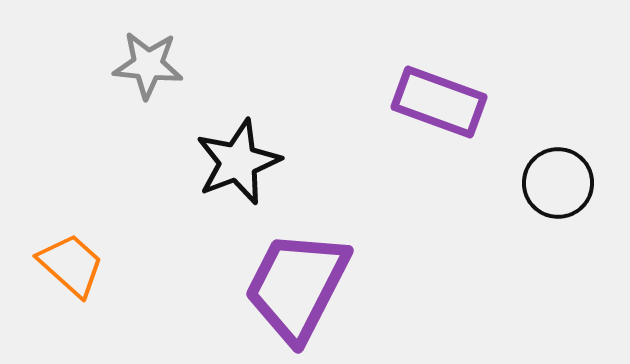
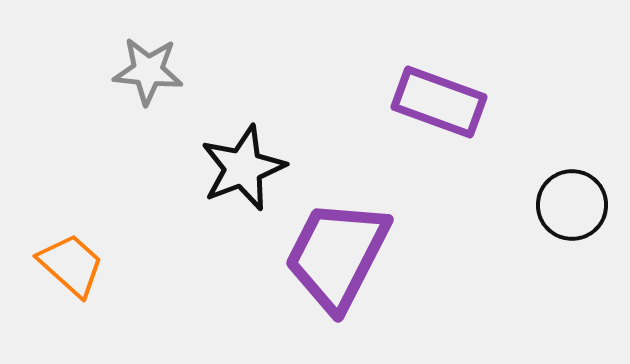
gray star: moved 6 px down
black star: moved 5 px right, 6 px down
black circle: moved 14 px right, 22 px down
purple trapezoid: moved 40 px right, 31 px up
